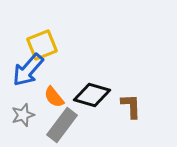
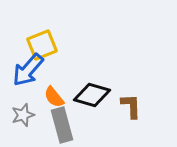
gray rectangle: rotated 52 degrees counterclockwise
